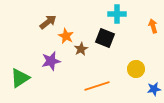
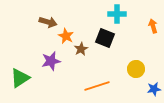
brown arrow: rotated 54 degrees clockwise
